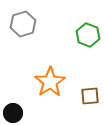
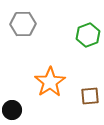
gray hexagon: rotated 15 degrees clockwise
green hexagon: rotated 20 degrees clockwise
black circle: moved 1 px left, 3 px up
